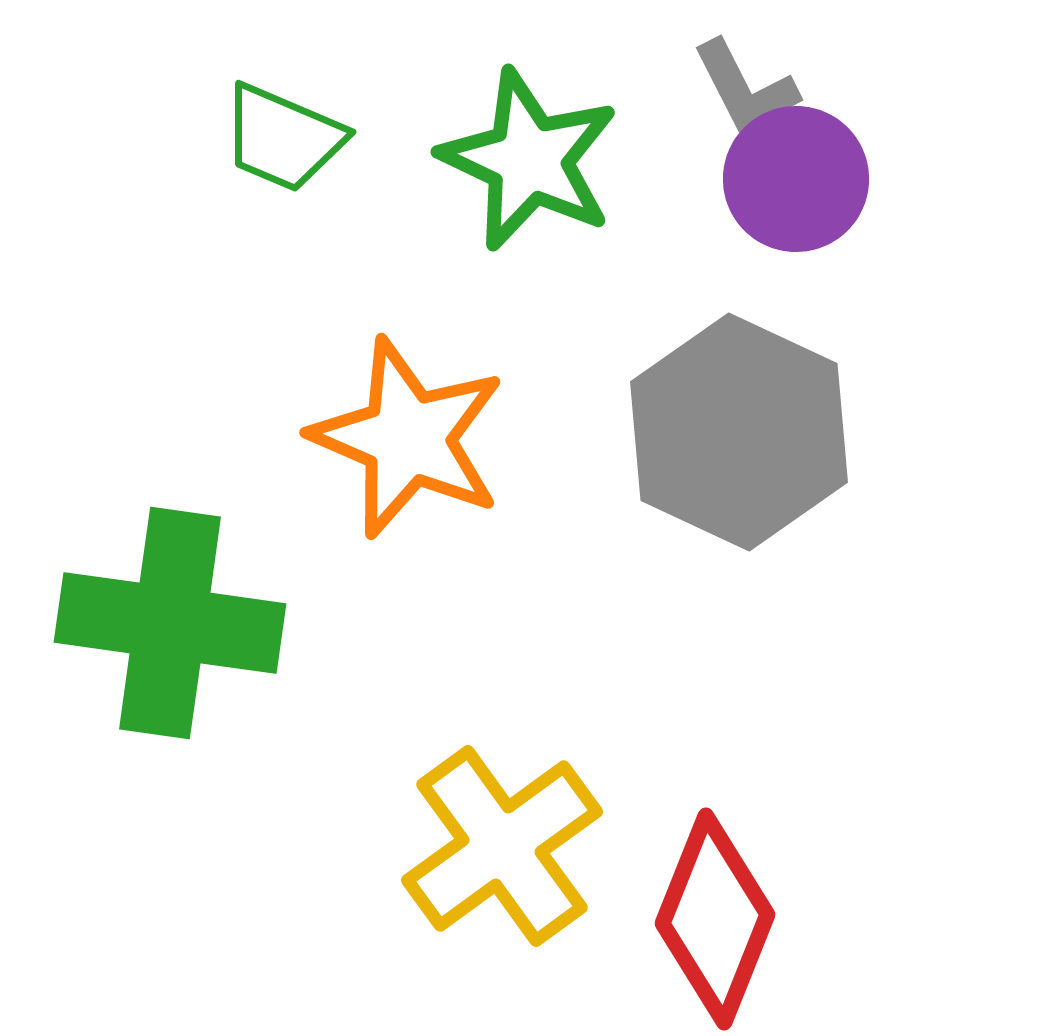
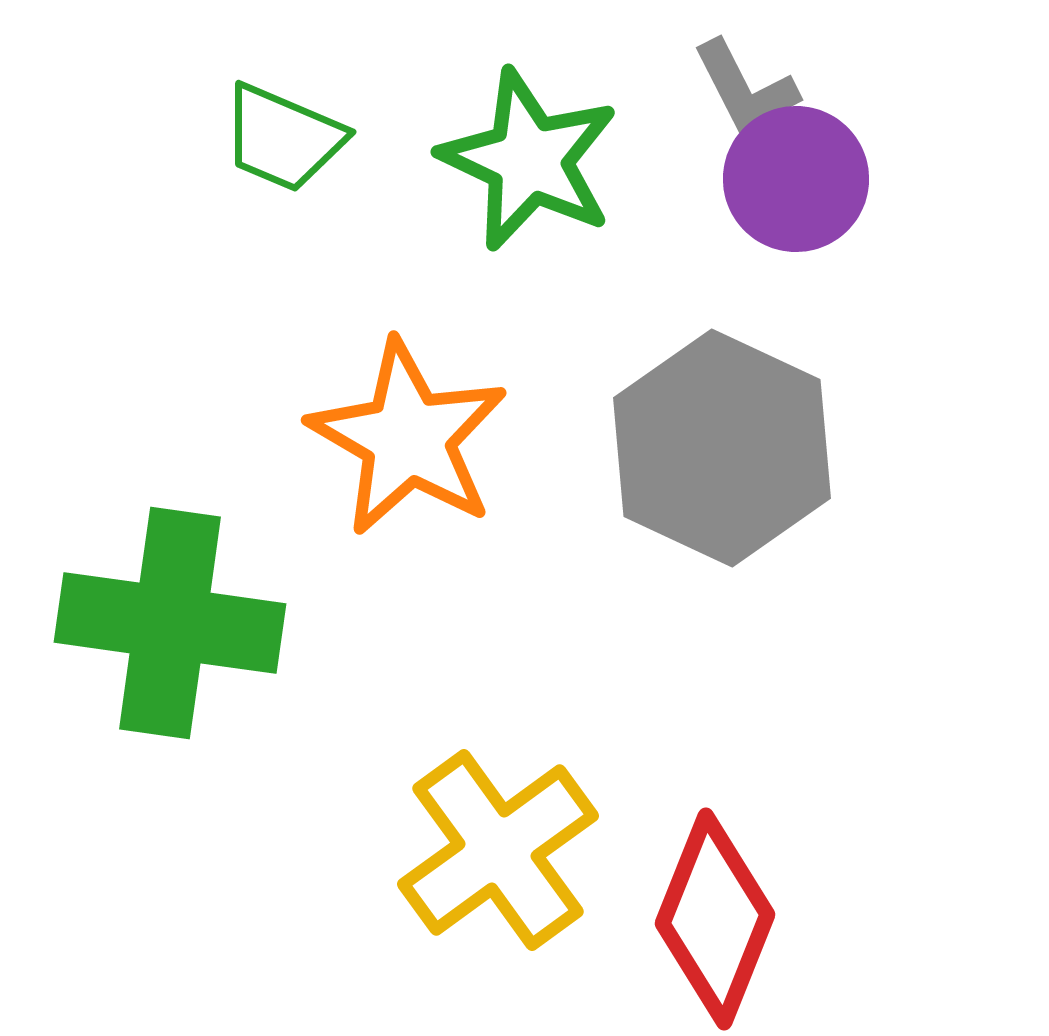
gray hexagon: moved 17 px left, 16 px down
orange star: rotated 7 degrees clockwise
yellow cross: moved 4 px left, 4 px down
